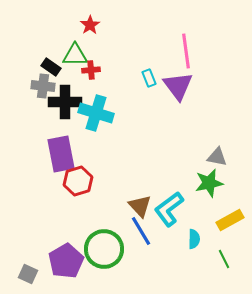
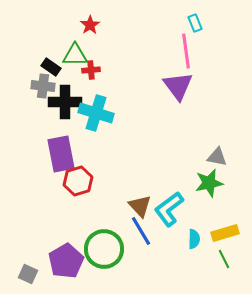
cyan rectangle: moved 46 px right, 55 px up
yellow rectangle: moved 5 px left, 13 px down; rotated 12 degrees clockwise
